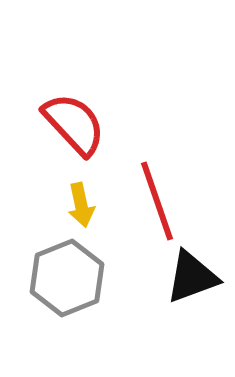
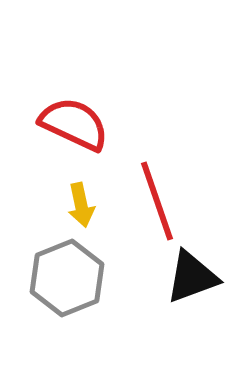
red semicircle: rotated 22 degrees counterclockwise
